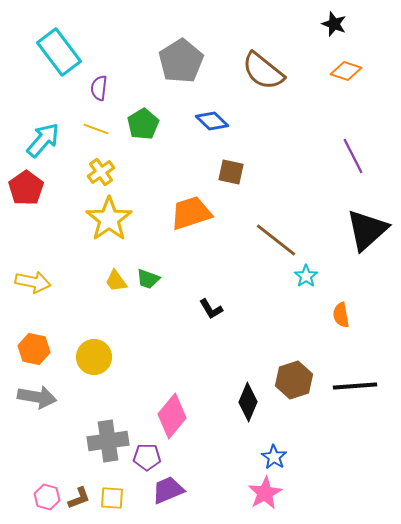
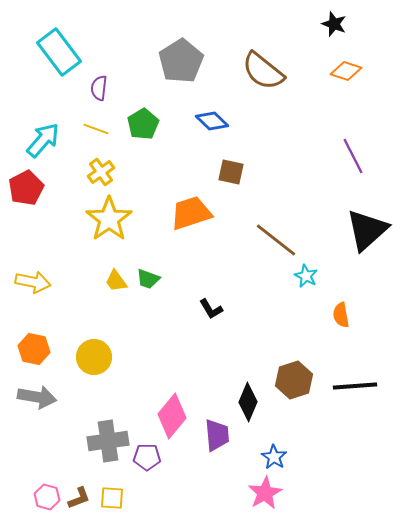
red pentagon: rotated 8 degrees clockwise
cyan star: rotated 10 degrees counterclockwise
purple trapezoid: moved 49 px right, 55 px up; rotated 108 degrees clockwise
